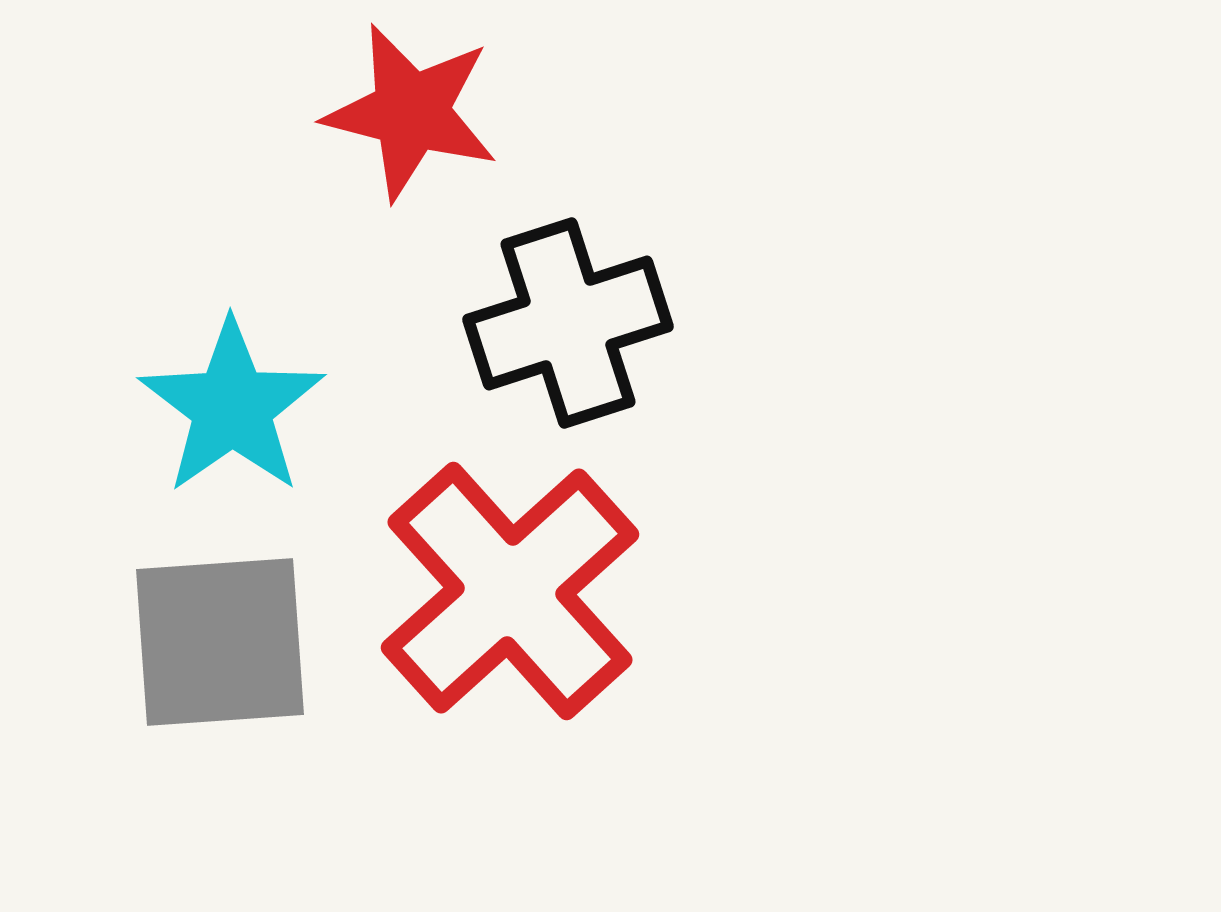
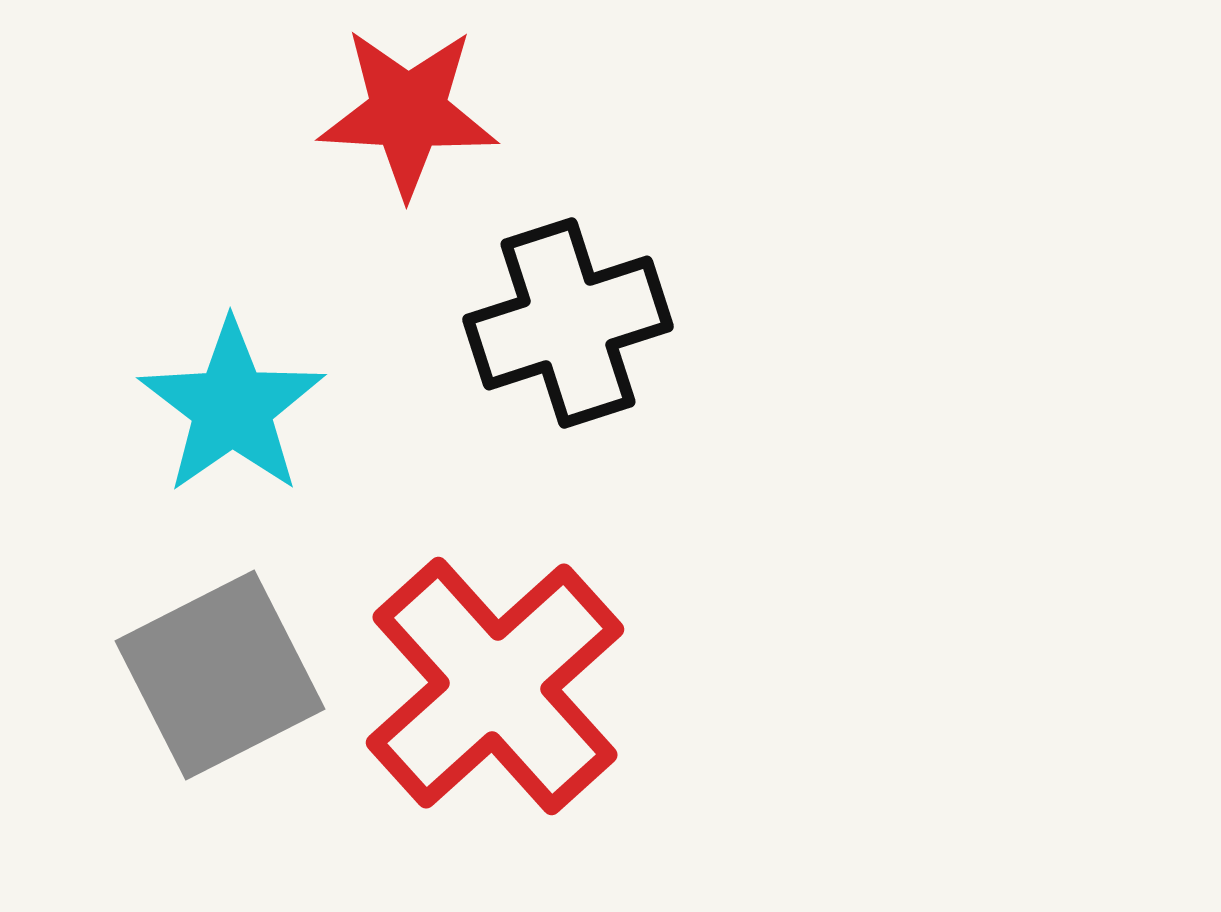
red star: moved 3 px left; rotated 11 degrees counterclockwise
red cross: moved 15 px left, 95 px down
gray square: moved 33 px down; rotated 23 degrees counterclockwise
